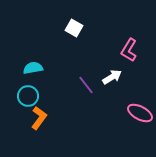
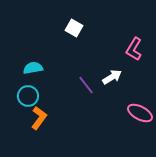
pink L-shape: moved 5 px right, 1 px up
